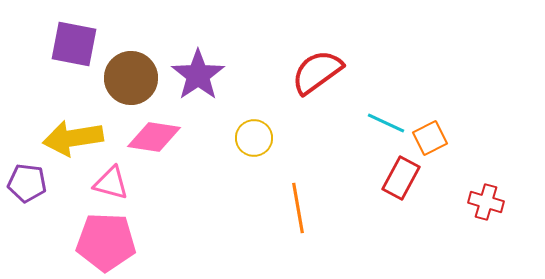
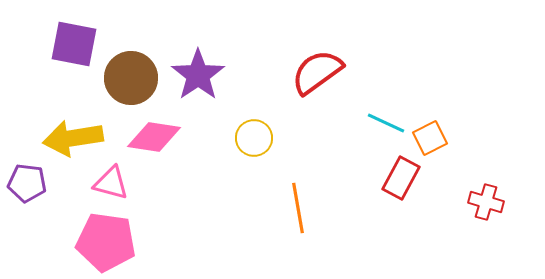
pink pentagon: rotated 6 degrees clockwise
